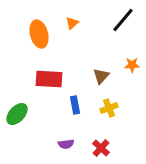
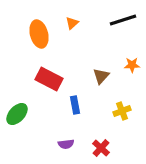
black line: rotated 32 degrees clockwise
red rectangle: rotated 24 degrees clockwise
yellow cross: moved 13 px right, 3 px down
